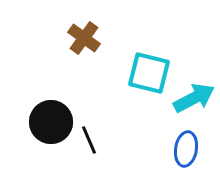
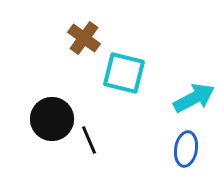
cyan square: moved 25 px left
black circle: moved 1 px right, 3 px up
